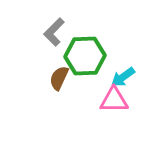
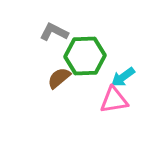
gray L-shape: rotated 72 degrees clockwise
brown semicircle: rotated 25 degrees clockwise
pink triangle: rotated 8 degrees counterclockwise
